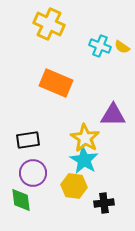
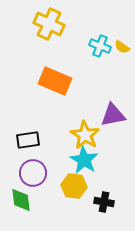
orange rectangle: moved 1 px left, 2 px up
purple triangle: rotated 12 degrees counterclockwise
yellow star: moved 3 px up
black cross: moved 1 px up; rotated 18 degrees clockwise
